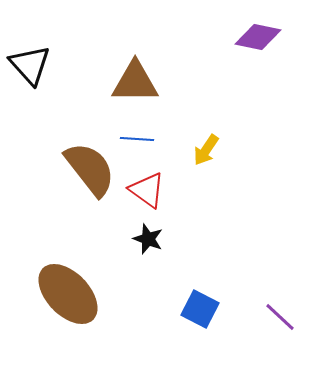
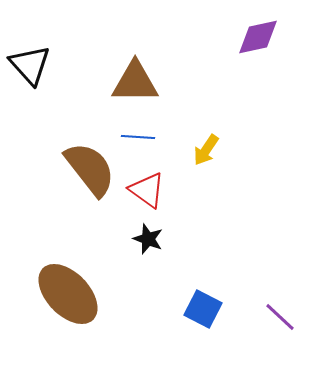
purple diamond: rotated 24 degrees counterclockwise
blue line: moved 1 px right, 2 px up
blue square: moved 3 px right
